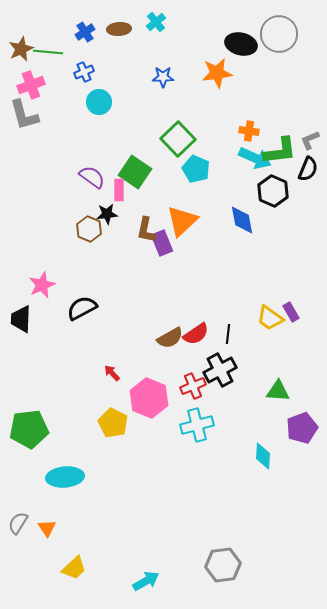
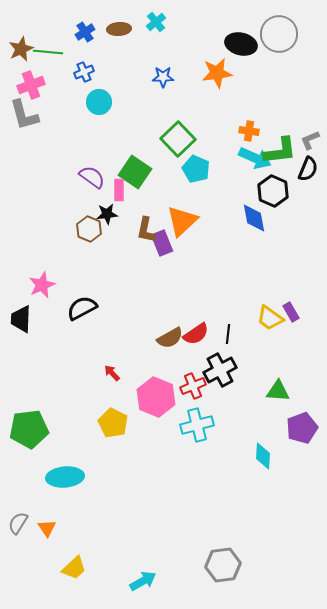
blue diamond at (242, 220): moved 12 px right, 2 px up
pink hexagon at (149, 398): moved 7 px right, 1 px up
cyan arrow at (146, 581): moved 3 px left
